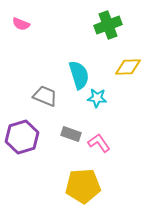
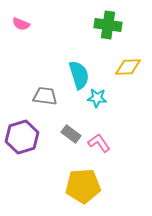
green cross: rotated 28 degrees clockwise
gray trapezoid: rotated 15 degrees counterclockwise
gray rectangle: rotated 18 degrees clockwise
